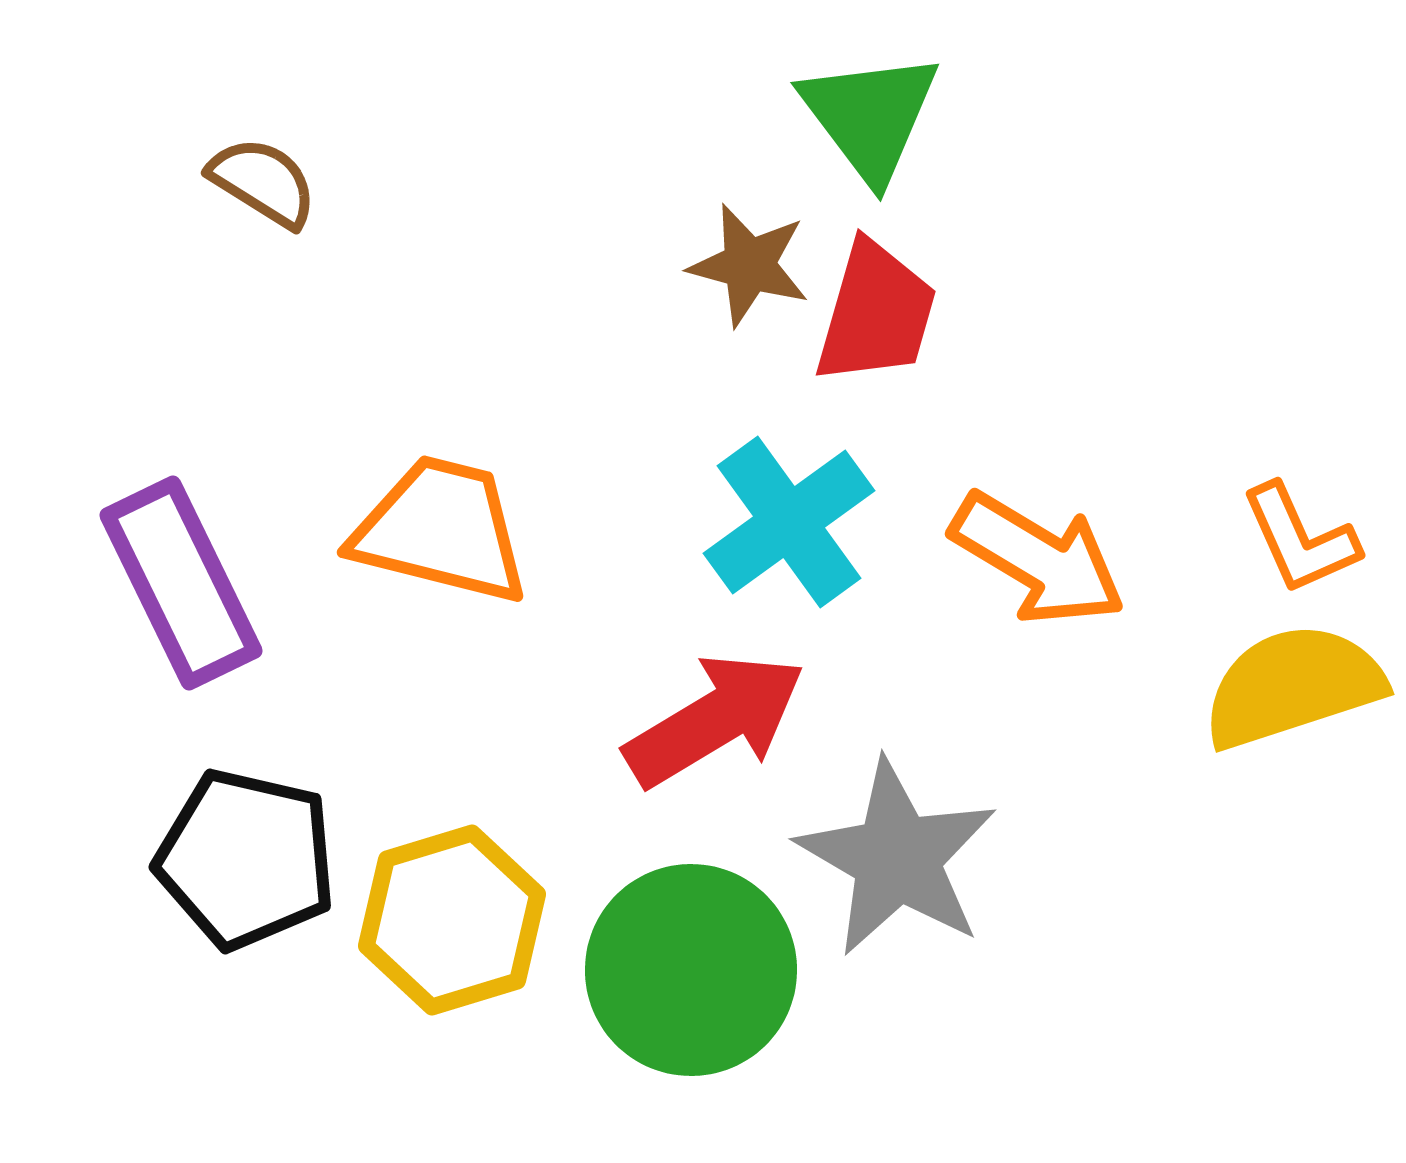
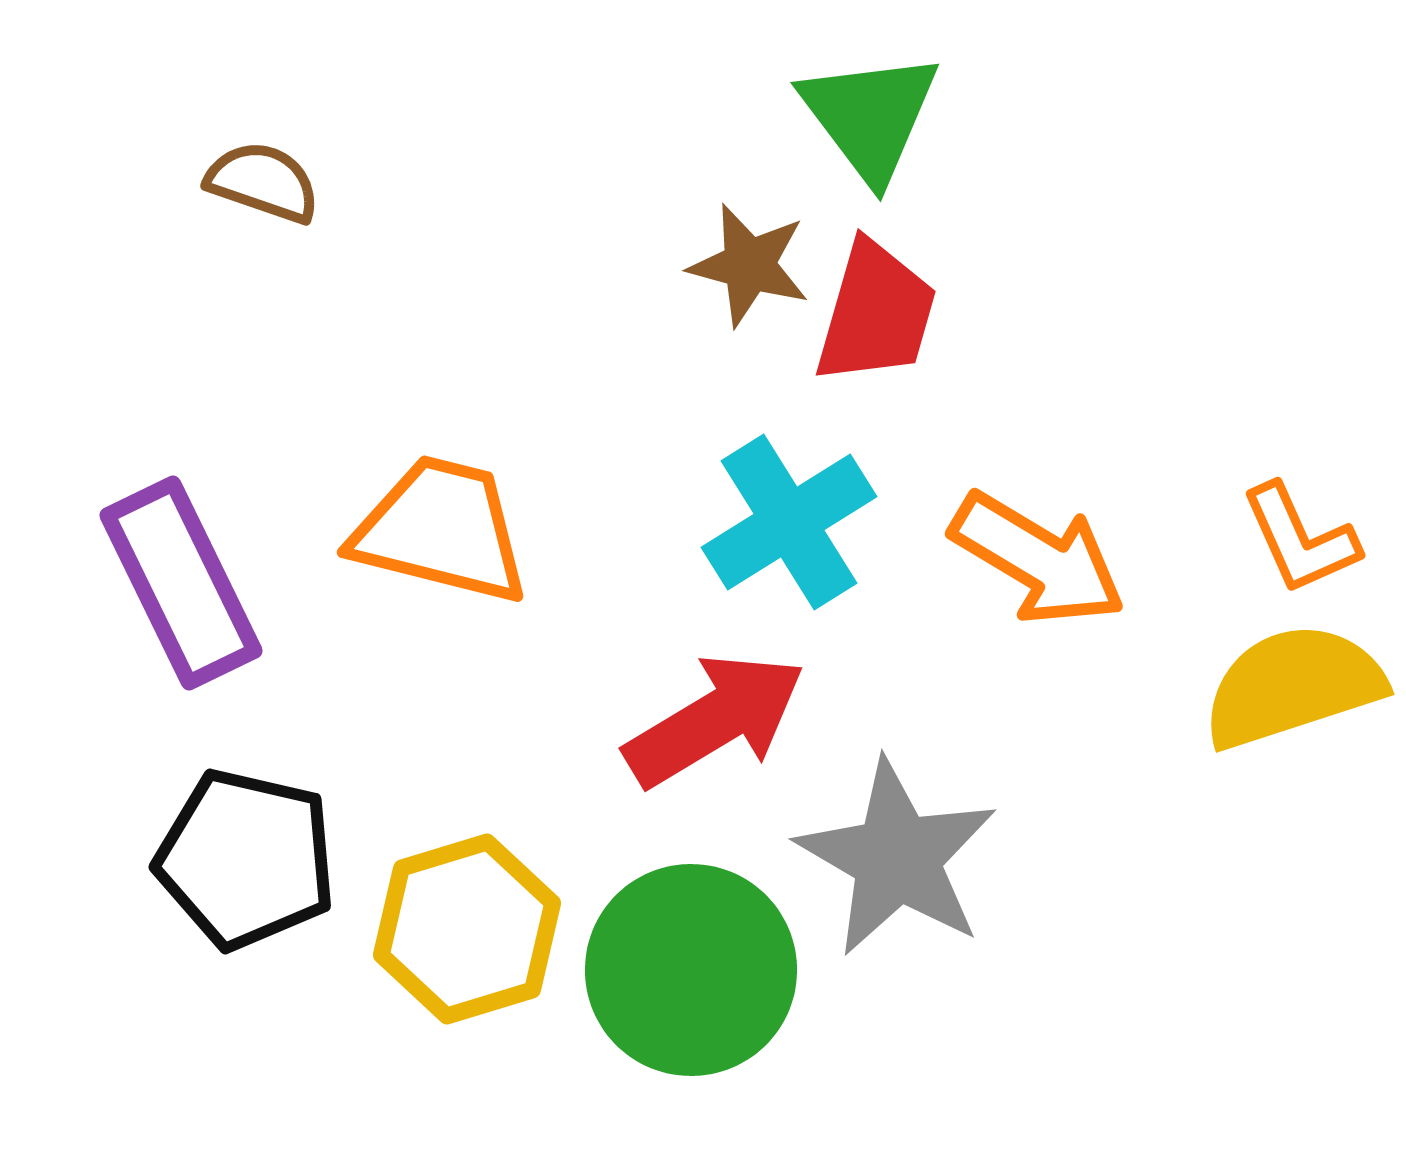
brown semicircle: rotated 13 degrees counterclockwise
cyan cross: rotated 4 degrees clockwise
yellow hexagon: moved 15 px right, 9 px down
